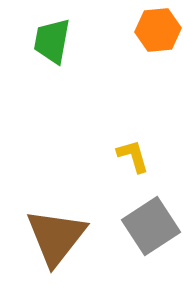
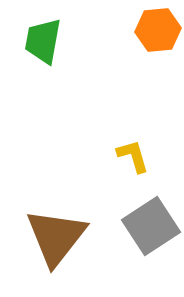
green trapezoid: moved 9 px left
